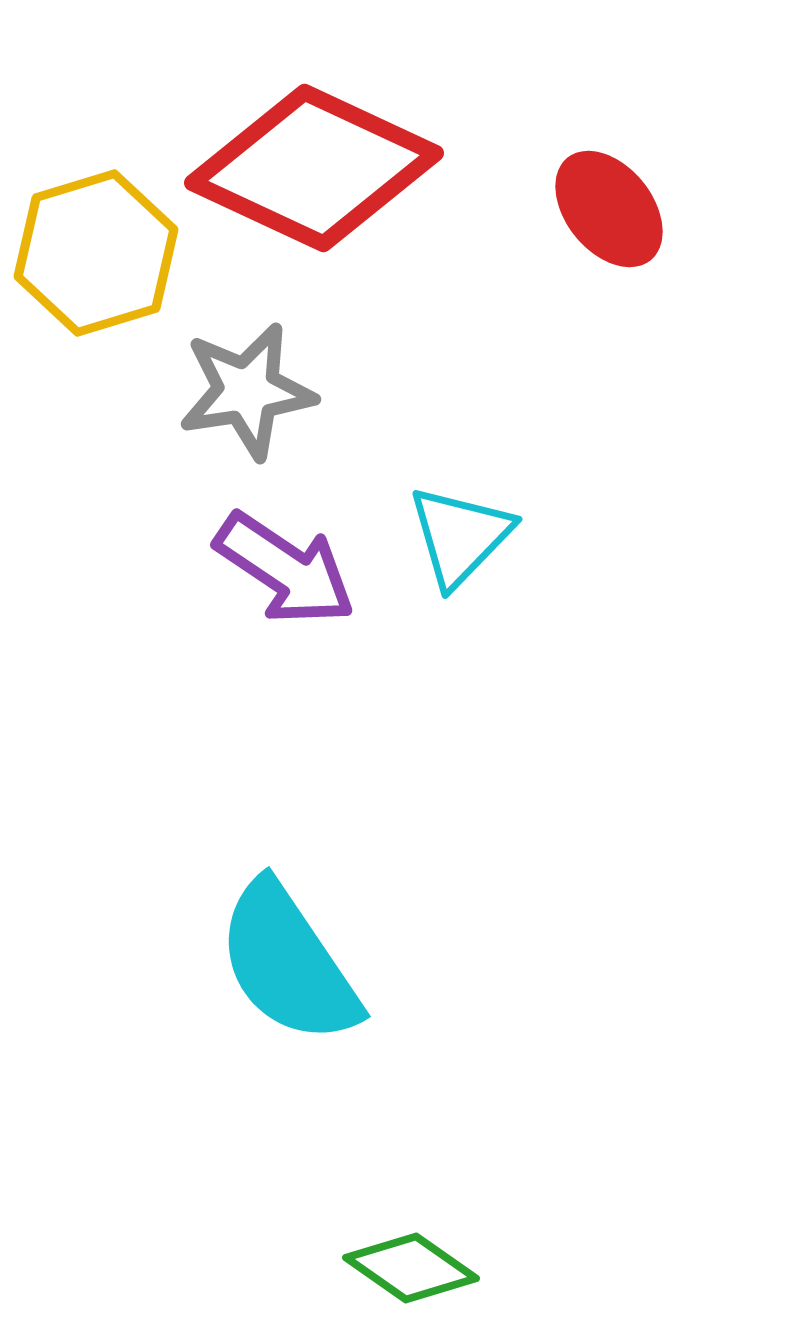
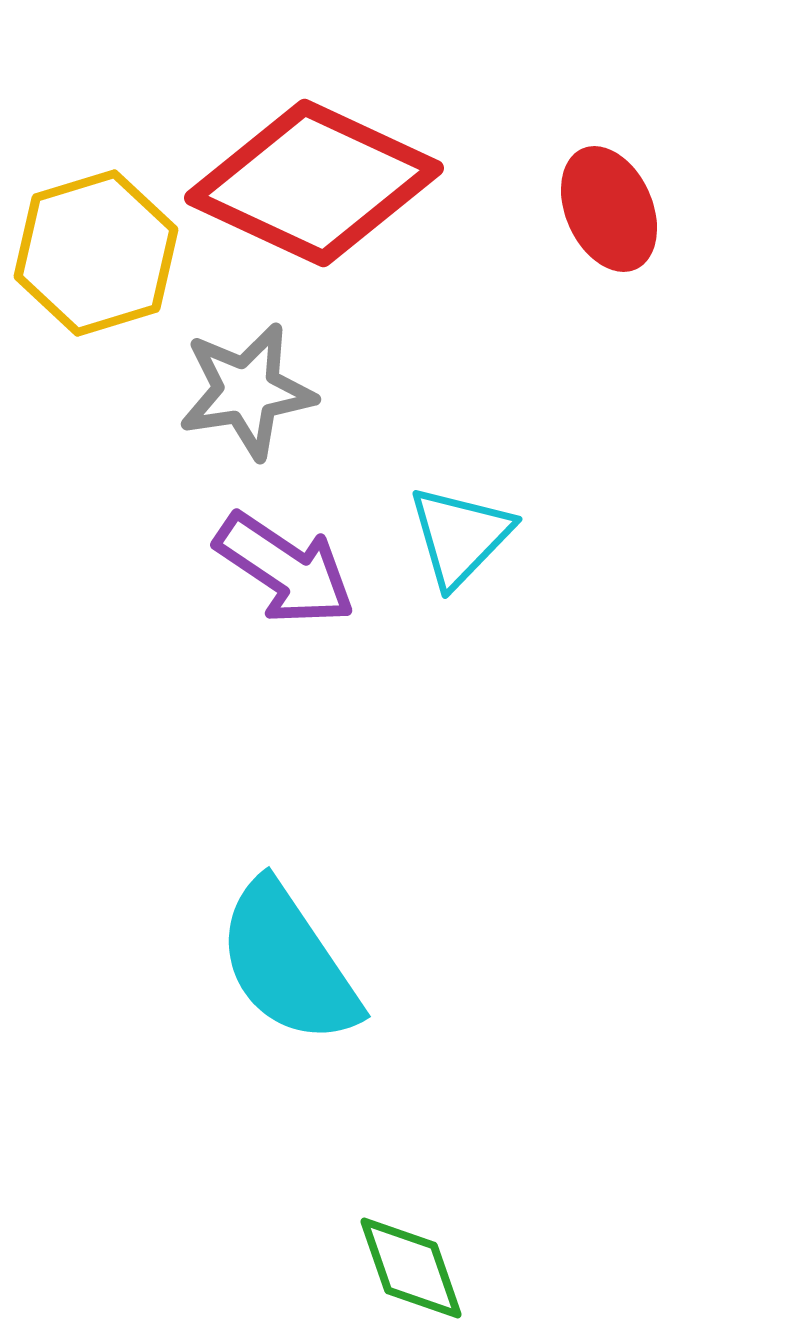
red diamond: moved 15 px down
red ellipse: rotated 15 degrees clockwise
green diamond: rotated 36 degrees clockwise
